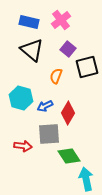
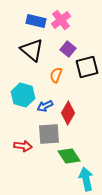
blue rectangle: moved 7 px right, 1 px up
orange semicircle: moved 1 px up
cyan hexagon: moved 2 px right, 3 px up
